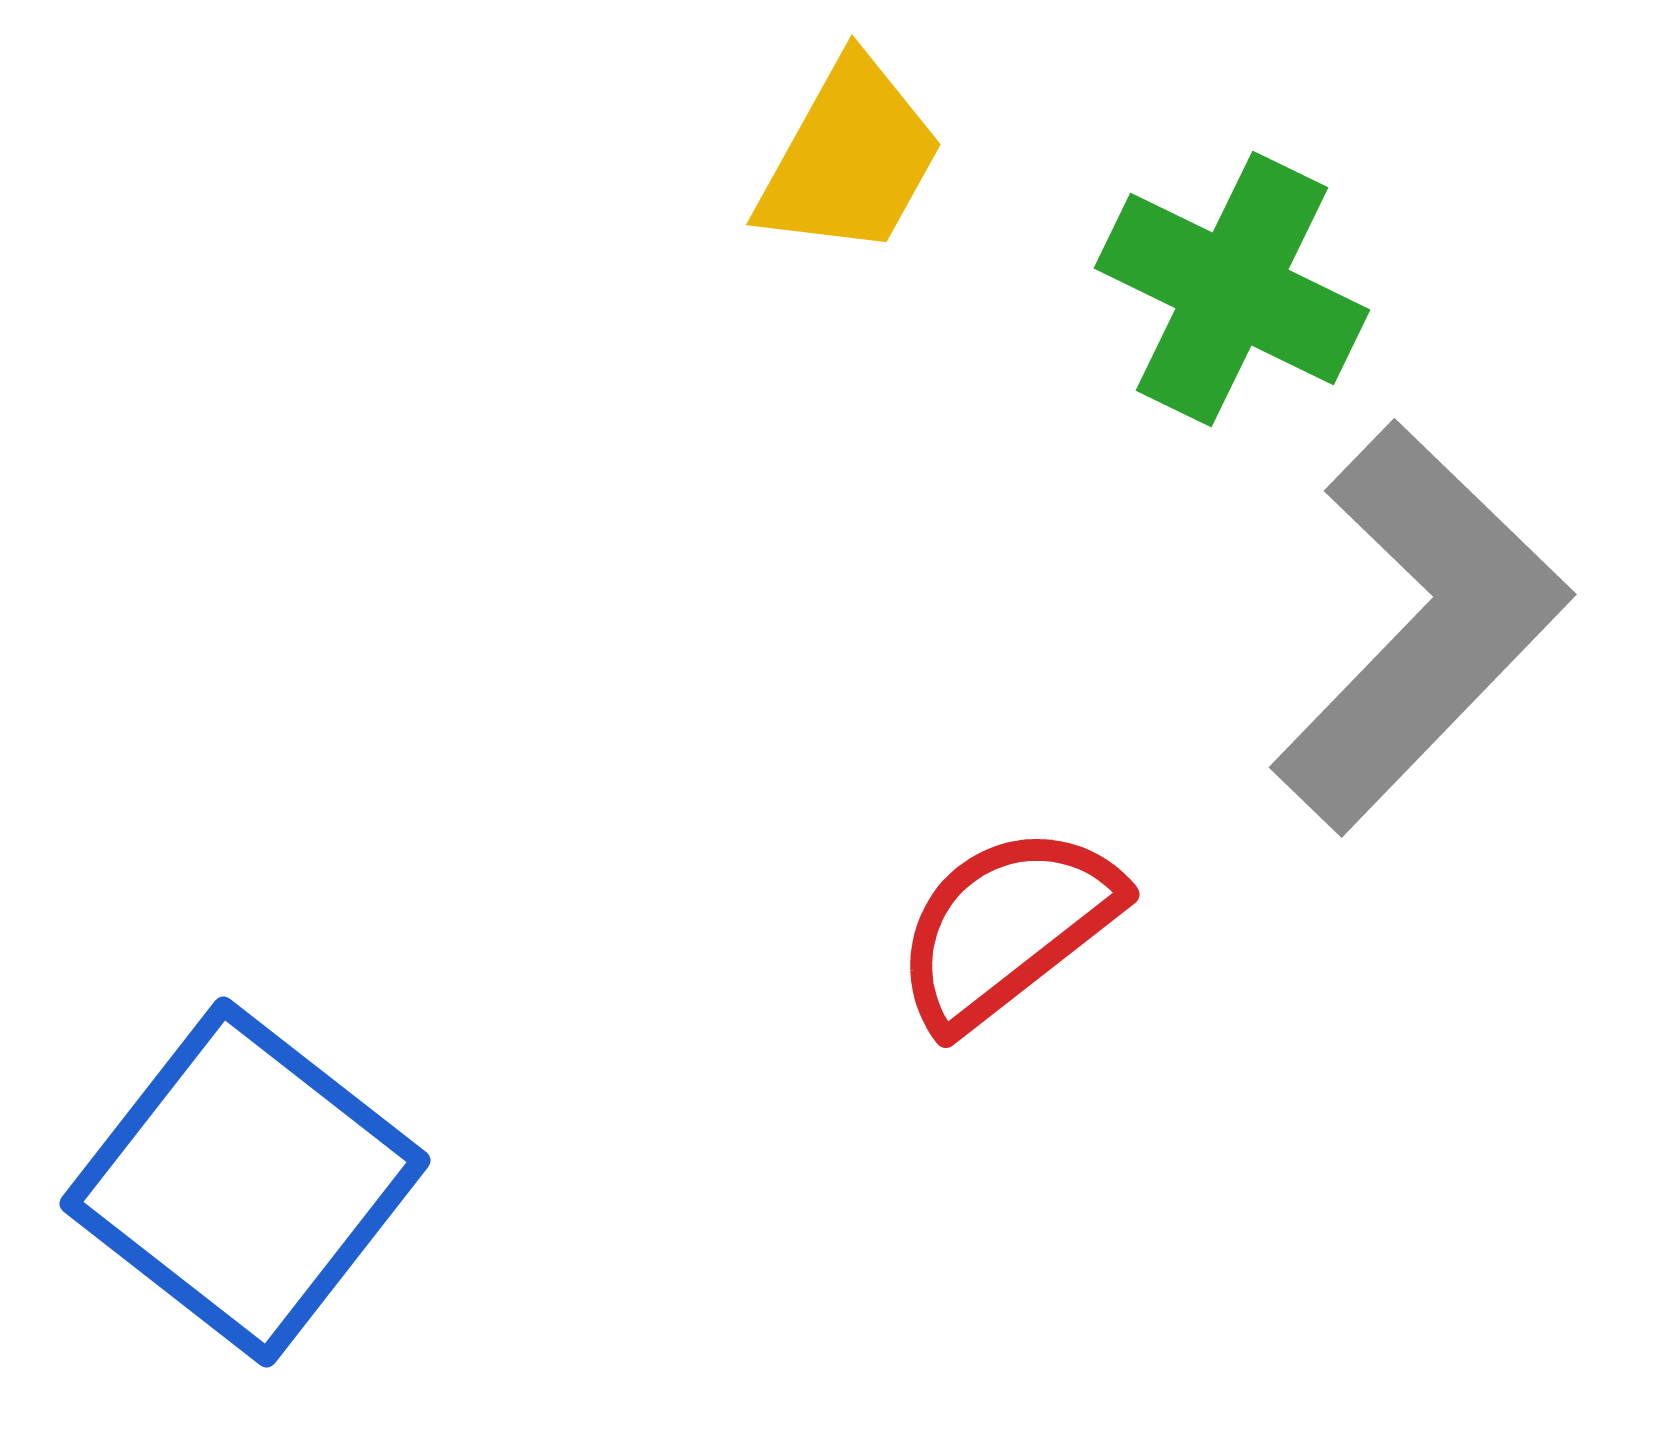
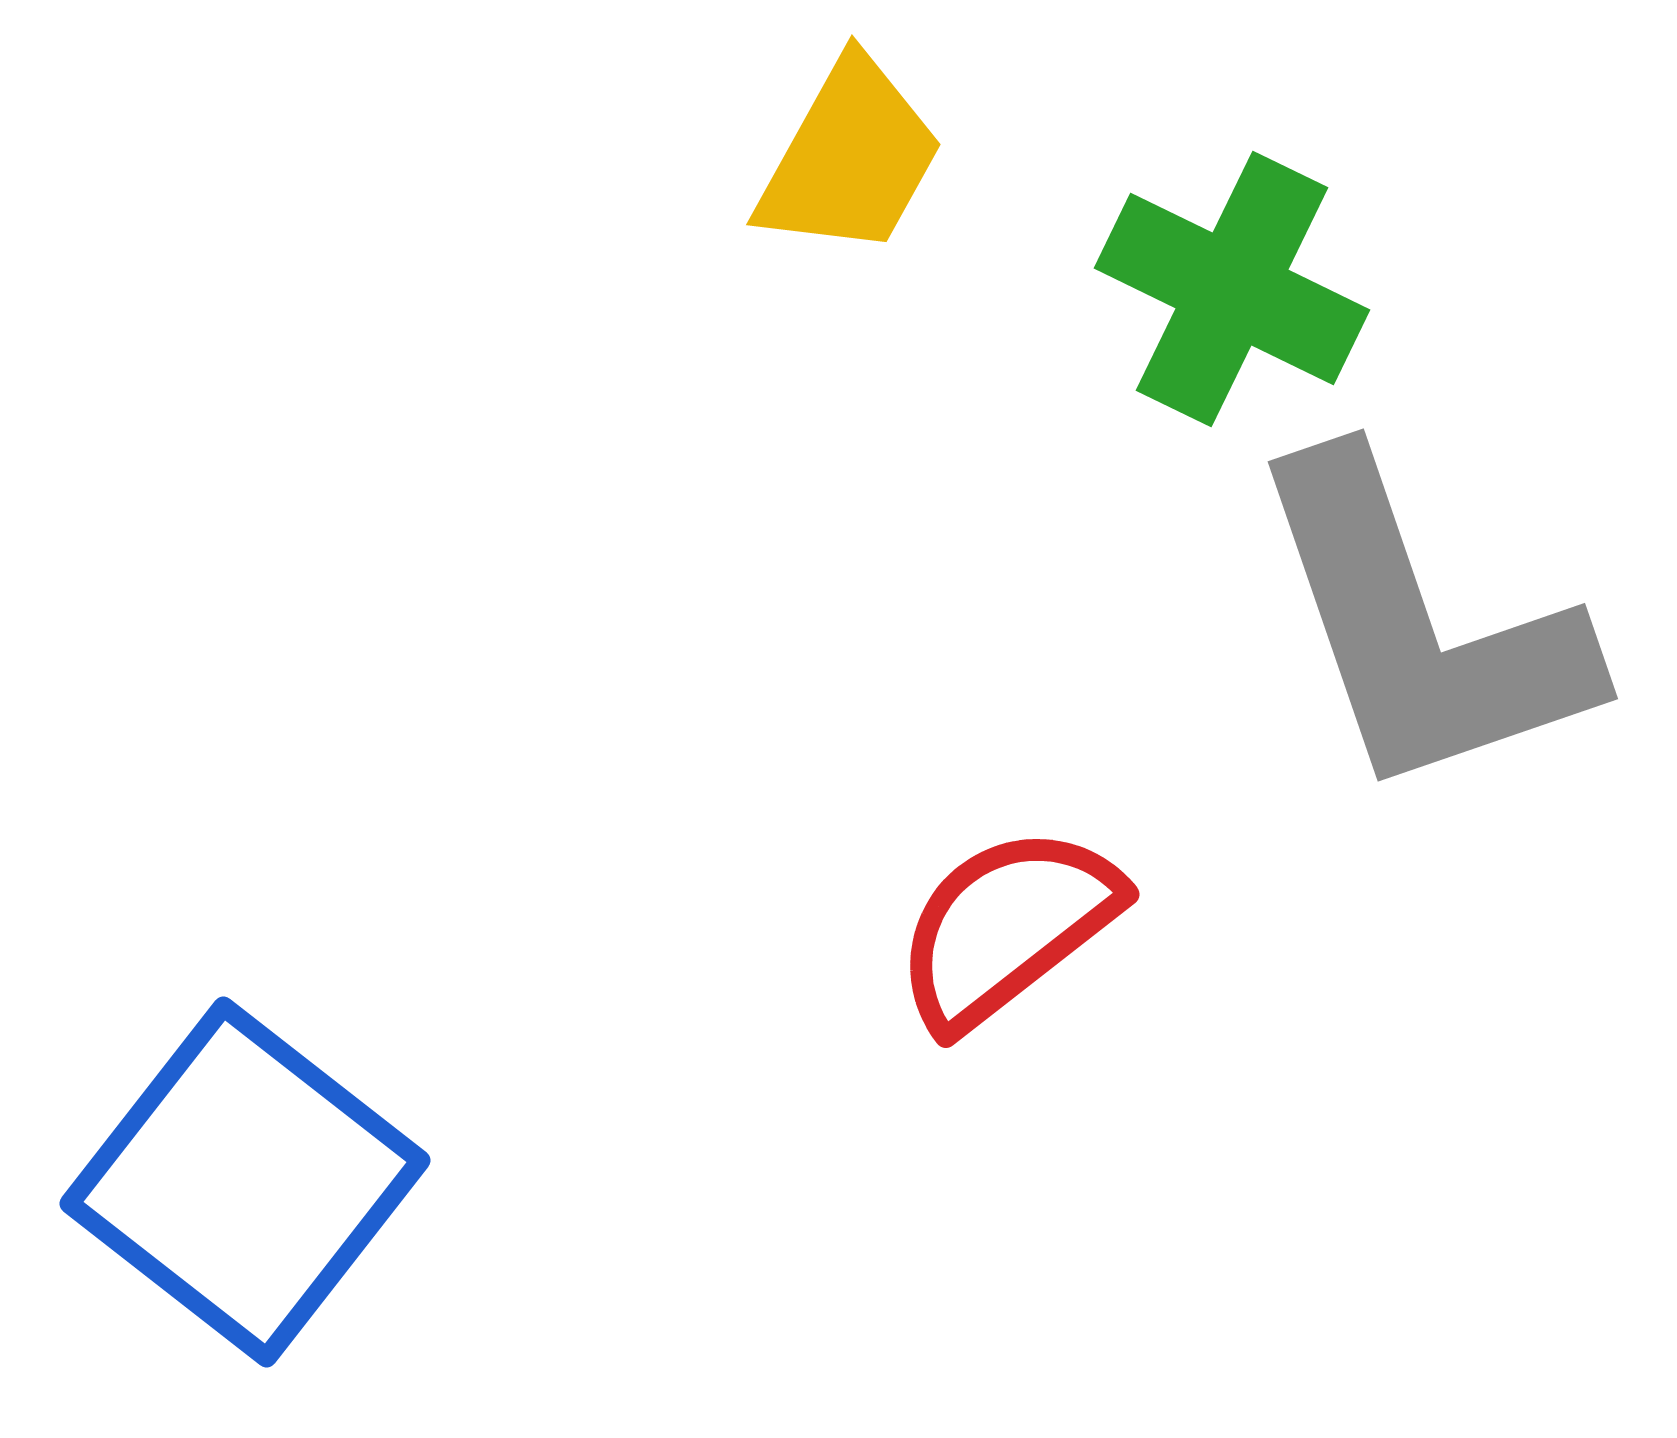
gray L-shape: rotated 117 degrees clockwise
